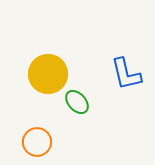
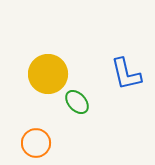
orange circle: moved 1 px left, 1 px down
